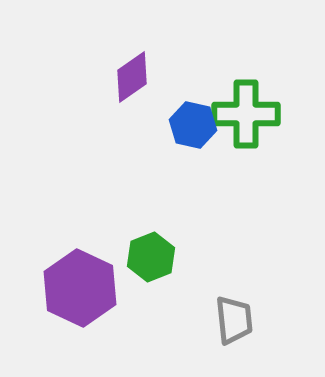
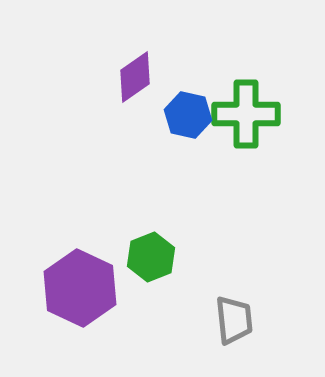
purple diamond: moved 3 px right
blue hexagon: moved 5 px left, 10 px up
